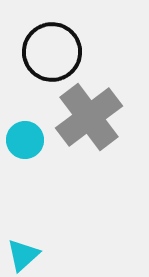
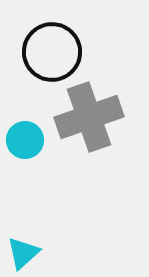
gray cross: rotated 18 degrees clockwise
cyan triangle: moved 2 px up
